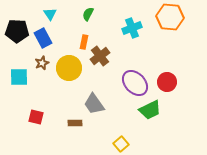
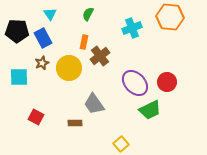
red square: rotated 14 degrees clockwise
